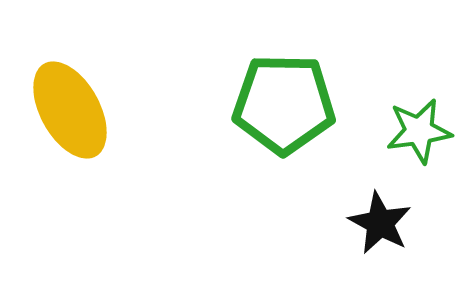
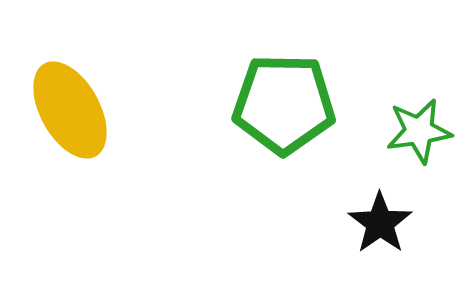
black star: rotated 8 degrees clockwise
